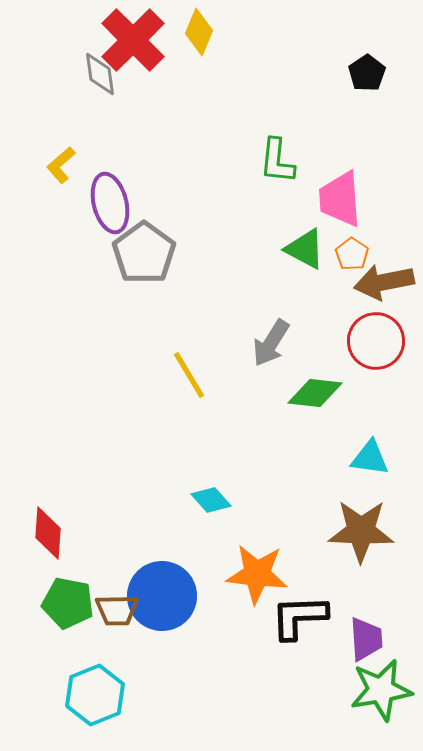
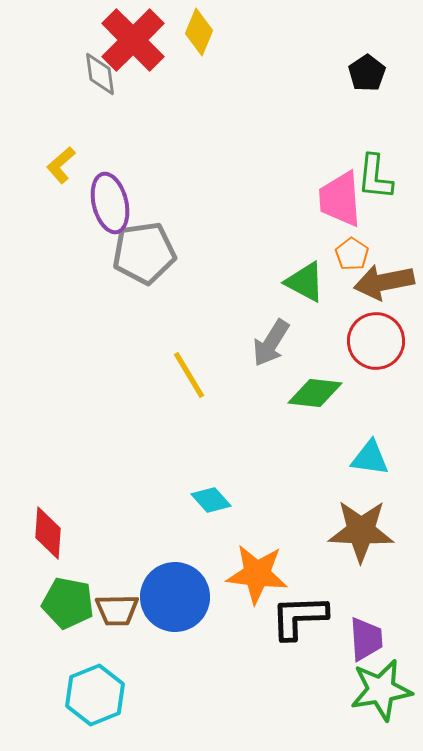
green L-shape: moved 98 px right, 16 px down
green triangle: moved 33 px down
gray pentagon: rotated 28 degrees clockwise
blue circle: moved 13 px right, 1 px down
